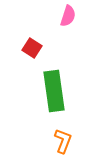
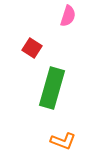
green rectangle: moved 2 px left, 3 px up; rotated 24 degrees clockwise
orange L-shape: rotated 90 degrees clockwise
